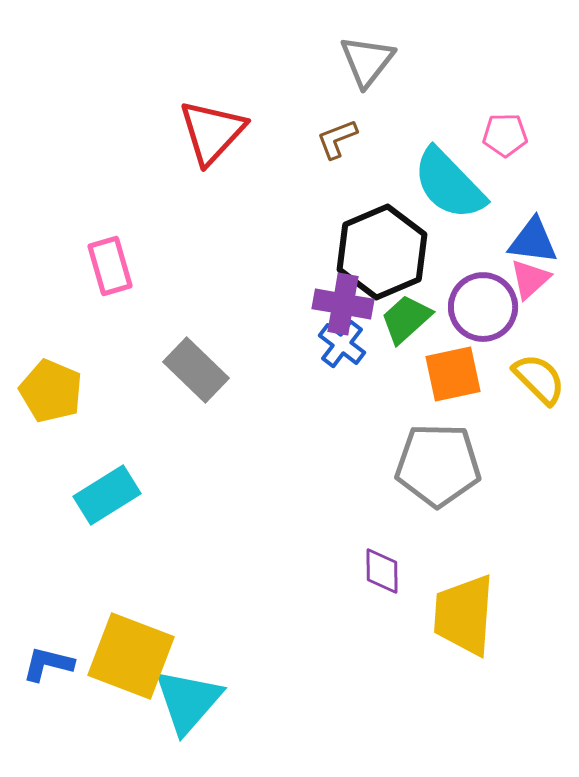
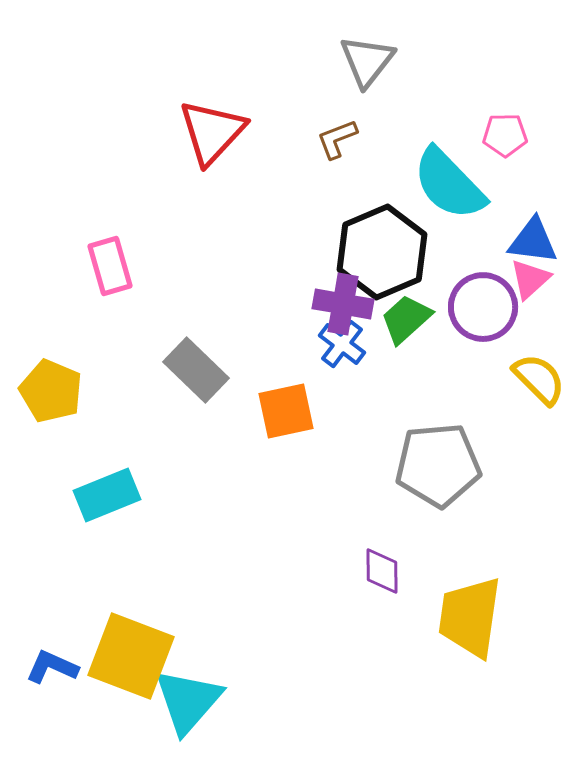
orange square: moved 167 px left, 37 px down
gray pentagon: rotated 6 degrees counterclockwise
cyan rectangle: rotated 10 degrees clockwise
yellow trapezoid: moved 6 px right, 2 px down; rotated 4 degrees clockwise
blue L-shape: moved 4 px right, 3 px down; rotated 10 degrees clockwise
